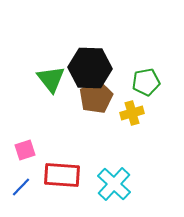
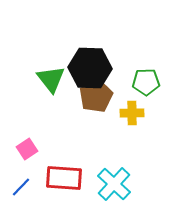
green pentagon: rotated 8 degrees clockwise
brown pentagon: moved 1 px up
yellow cross: rotated 15 degrees clockwise
pink square: moved 2 px right, 1 px up; rotated 15 degrees counterclockwise
red rectangle: moved 2 px right, 3 px down
